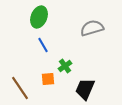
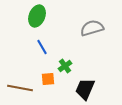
green ellipse: moved 2 px left, 1 px up
blue line: moved 1 px left, 2 px down
brown line: rotated 45 degrees counterclockwise
